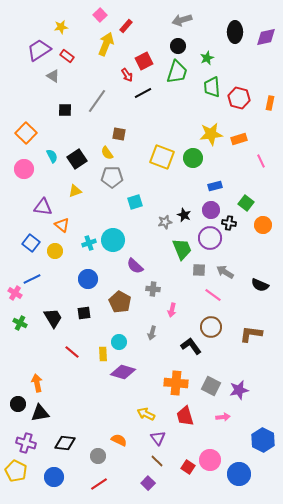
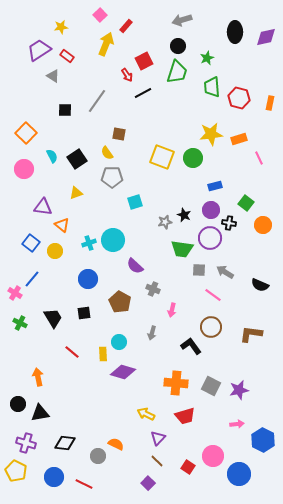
pink line at (261, 161): moved 2 px left, 3 px up
yellow triangle at (75, 191): moved 1 px right, 2 px down
green trapezoid at (182, 249): rotated 120 degrees clockwise
blue line at (32, 279): rotated 24 degrees counterclockwise
gray cross at (153, 289): rotated 16 degrees clockwise
orange arrow at (37, 383): moved 1 px right, 6 px up
red trapezoid at (185, 416): rotated 90 degrees counterclockwise
pink arrow at (223, 417): moved 14 px right, 7 px down
purple triangle at (158, 438): rotated 21 degrees clockwise
orange semicircle at (119, 440): moved 3 px left, 4 px down
pink circle at (210, 460): moved 3 px right, 4 px up
red line at (99, 484): moved 15 px left; rotated 60 degrees clockwise
